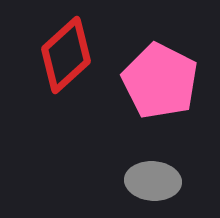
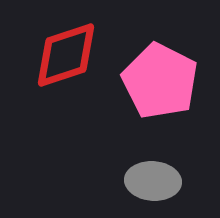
red diamond: rotated 24 degrees clockwise
